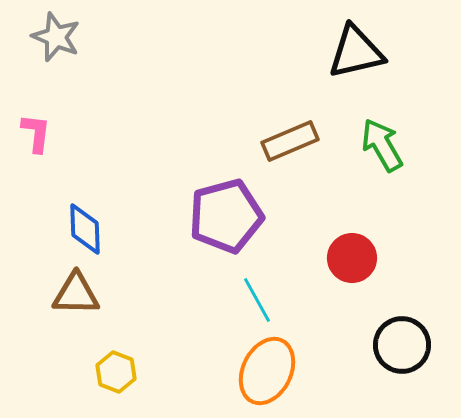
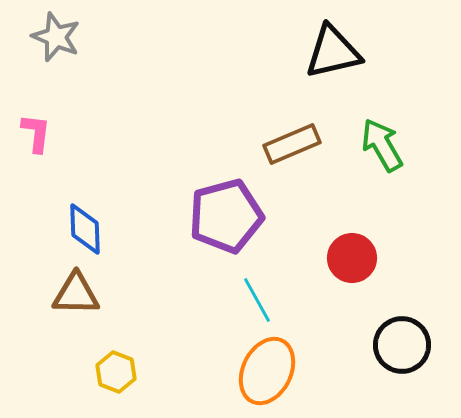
black triangle: moved 23 px left
brown rectangle: moved 2 px right, 3 px down
